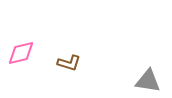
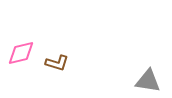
brown L-shape: moved 12 px left
